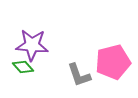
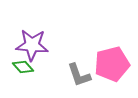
pink pentagon: moved 1 px left, 2 px down
